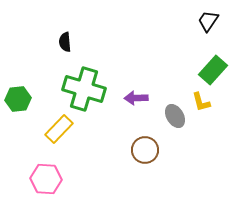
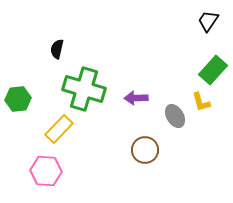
black semicircle: moved 8 px left, 7 px down; rotated 18 degrees clockwise
pink hexagon: moved 8 px up
